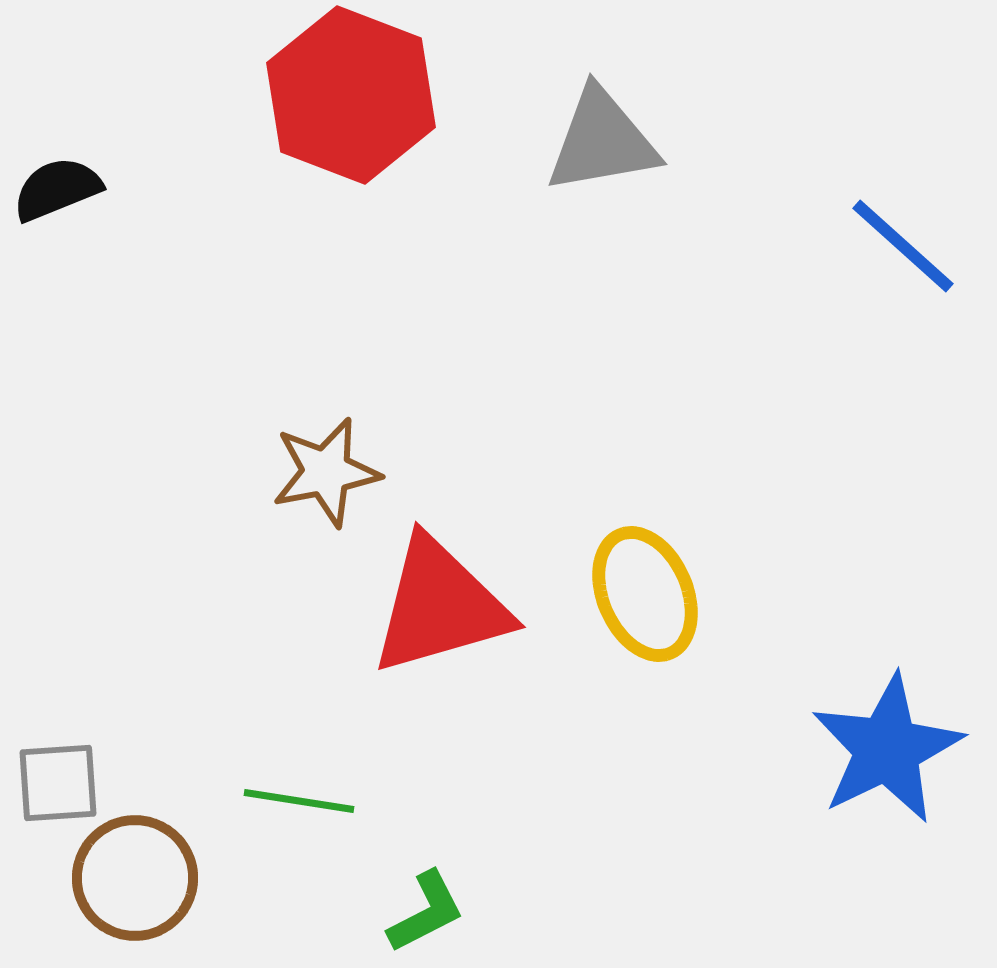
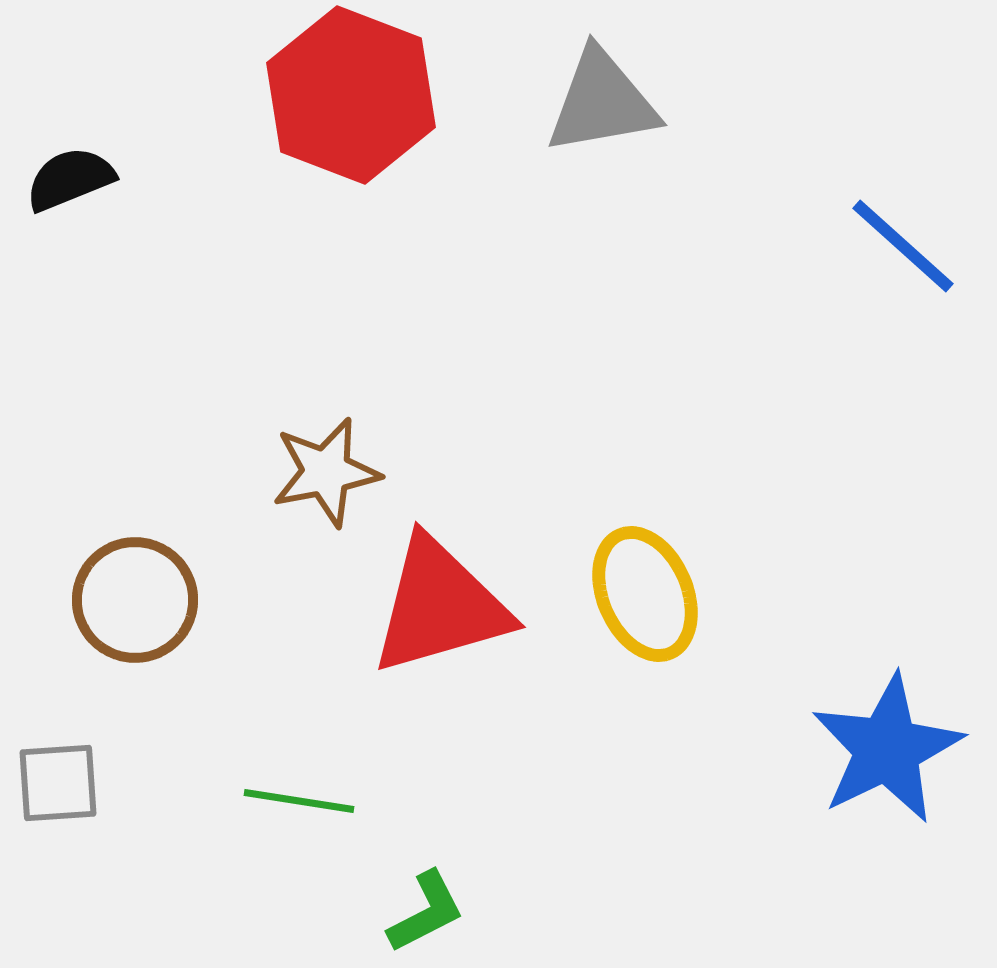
gray triangle: moved 39 px up
black semicircle: moved 13 px right, 10 px up
brown circle: moved 278 px up
